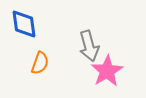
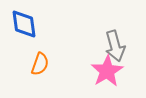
gray arrow: moved 26 px right
orange semicircle: moved 1 px down
